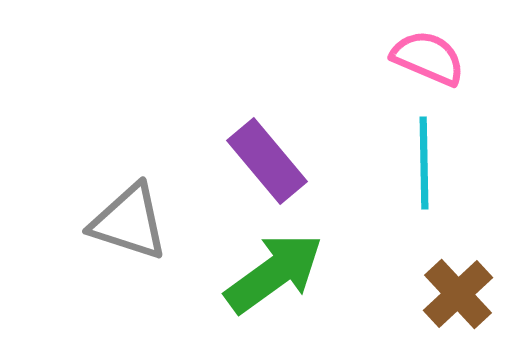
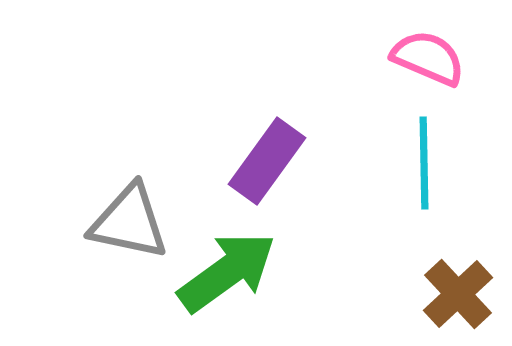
purple rectangle: rotated 76 degrees clockwise
gray triangle: rotated 6 degrees counterclockwise
green arrow: moved 47 px left, 1 px up
